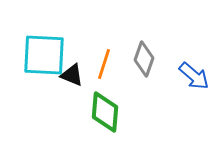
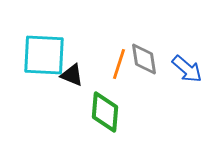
gray diamond: rotated 28 degrees counterclockwise
orange line: moved 15 px right
blue arrow: moved 7 px left, 7 px up
